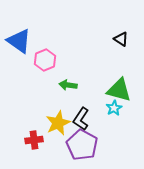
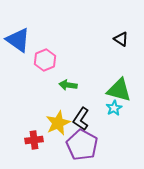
blue triangle: moved 1 px left, 1 px up
